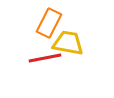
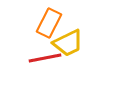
yellow trapezoid: rotated 144 degrees clockwise
